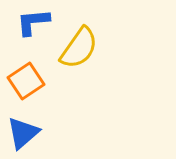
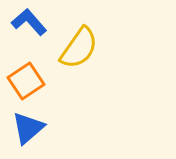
blue L-shape: moved 4 px left; rotated 54 degrees clockwise
blue triangle: moved 5 px right, 5 px up
